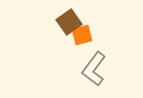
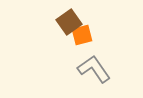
gray L-shape: rotated 108 degrees clockwise
